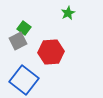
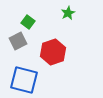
green square: moved 4 px right, 6 px up
red hexagon: moved 2 px right; rotated 15 degrees counterclockwise
blue square: rotated 24 degrees counterclockwise
